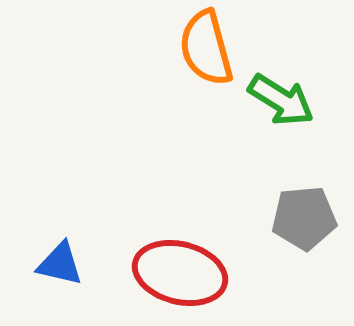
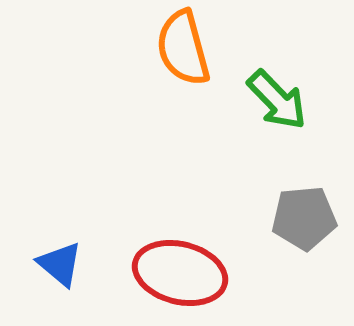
orange semicircle: moved 23 px left
green arrow: moved 4 px left; rotated 14 degrees clockwise
blue triangle: rotated 27 degrees clockwise
